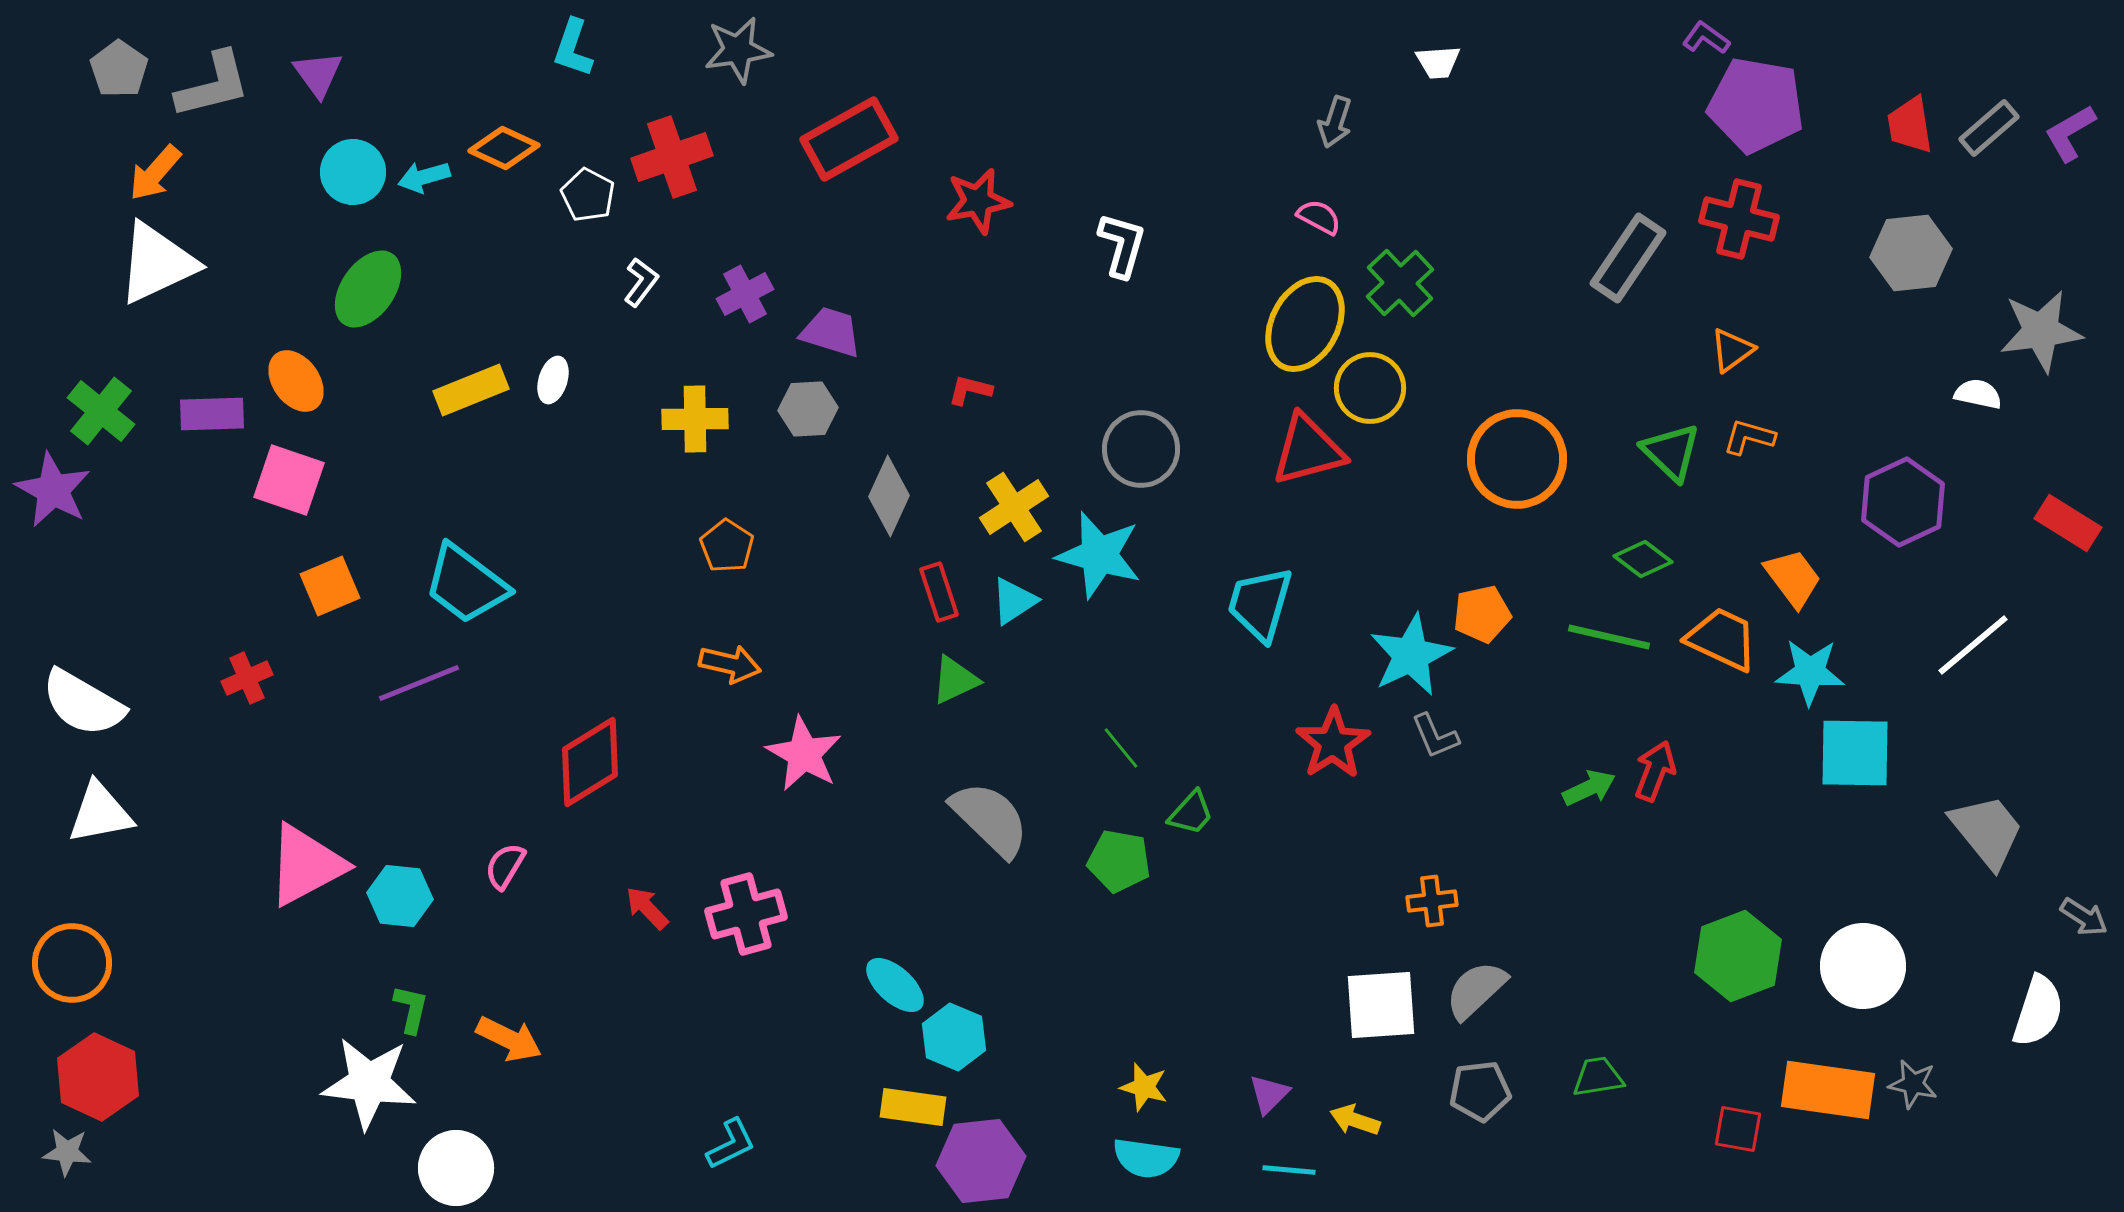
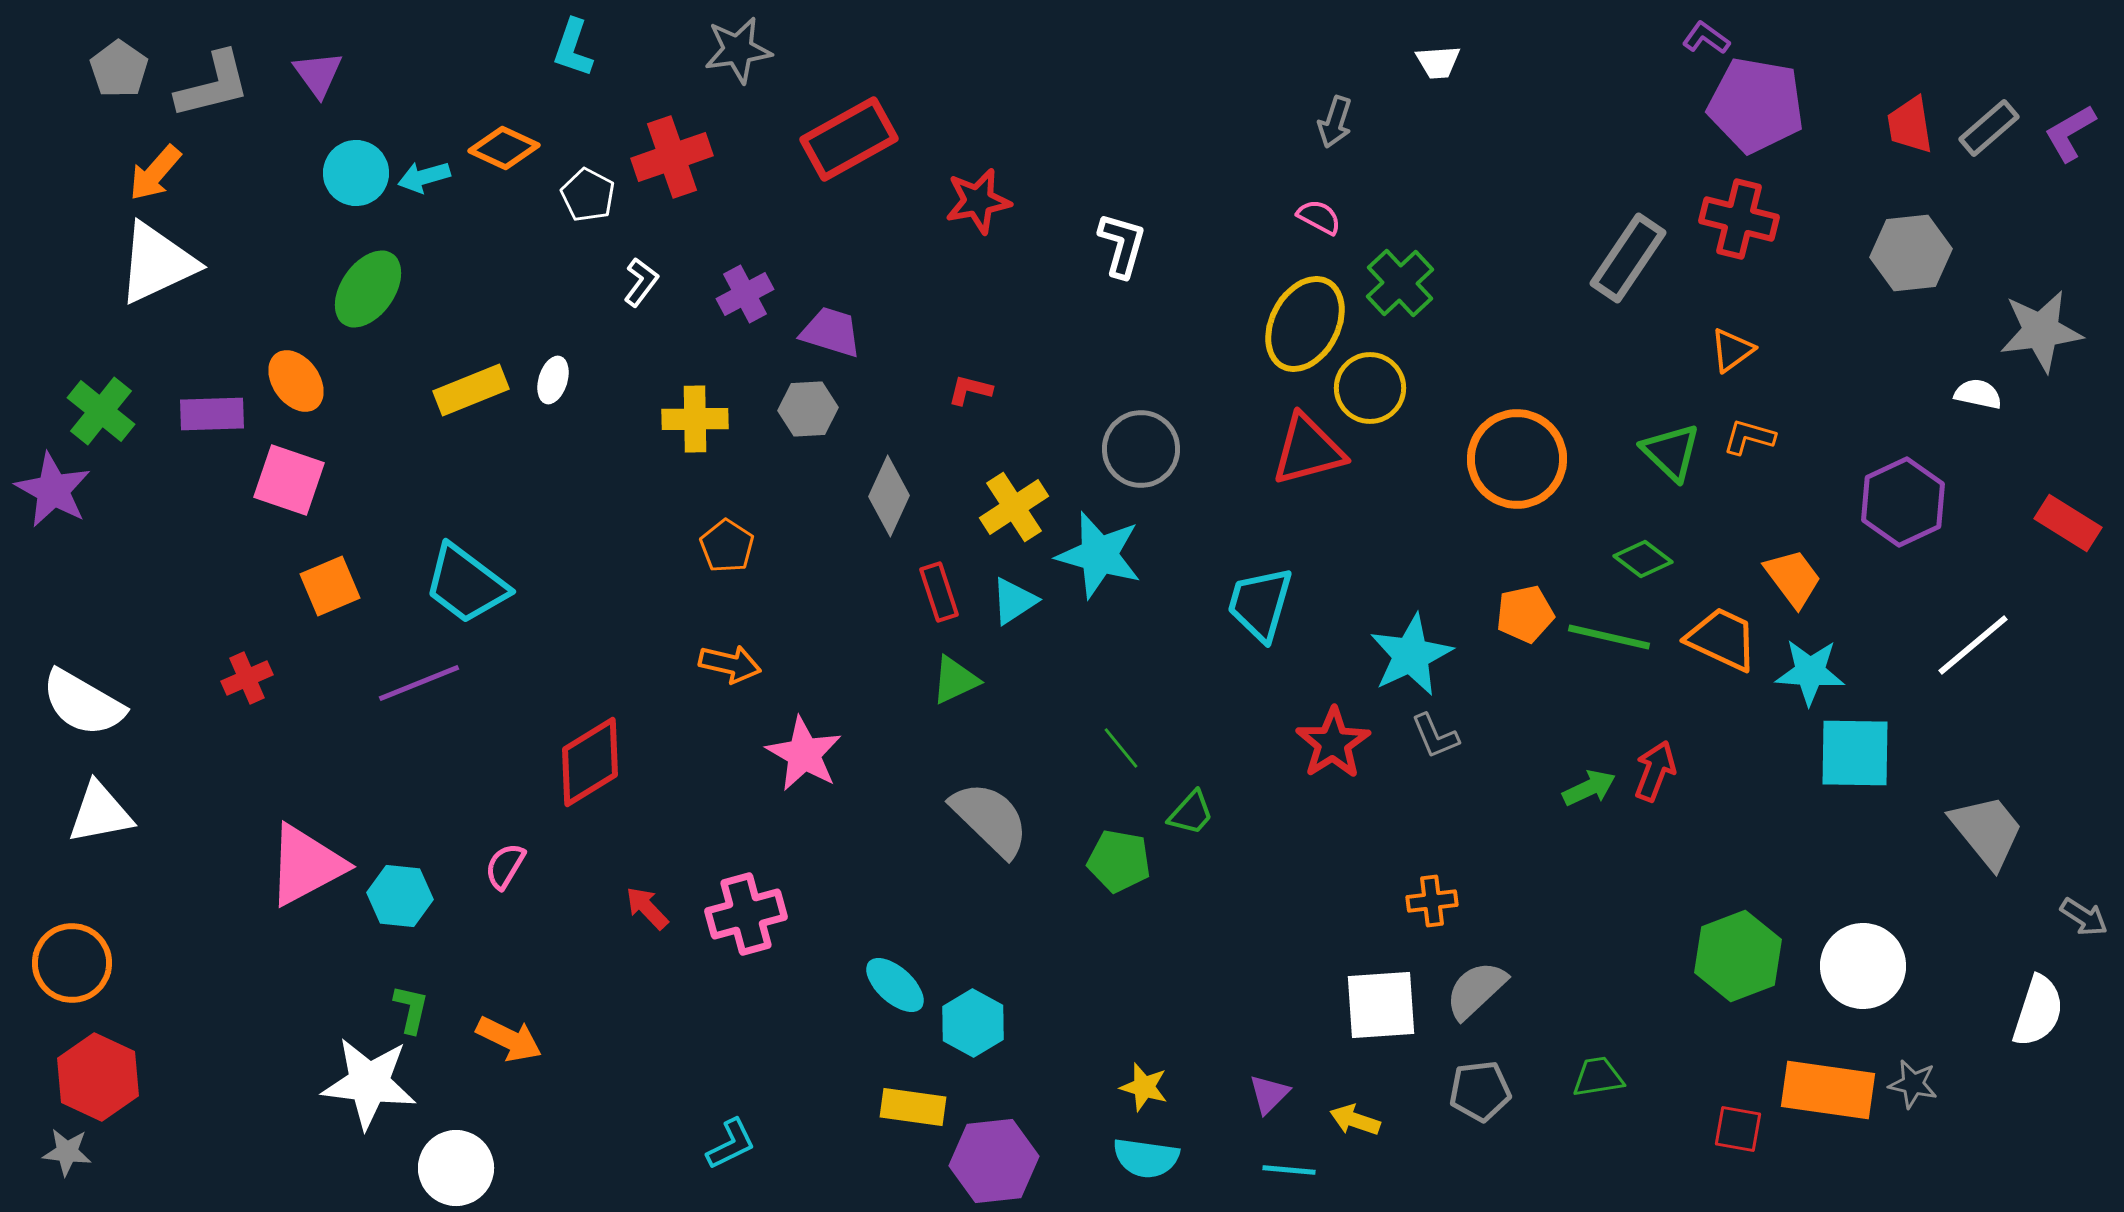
cyan circle at (353, 172): moved 3 px right, 1 px down
orange pentagon at (1482, 614): moved 43 px right
cyan hexagon at (954, 1037): moved 19 px right, 14 px up; rotated 6 degrees clockwise
purple hexagon at (981, 1161): moved 13 px right
